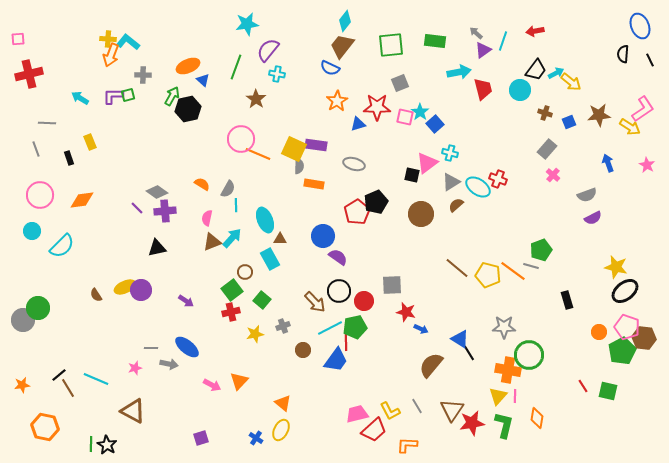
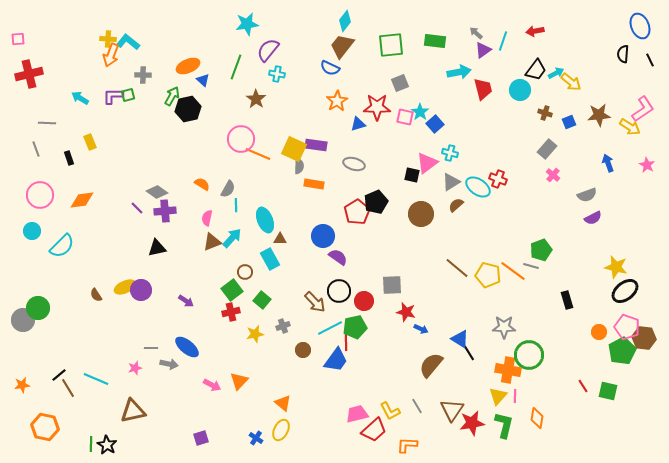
brown triangle at (133, 411): rotated 40 degrees counterclockwise
